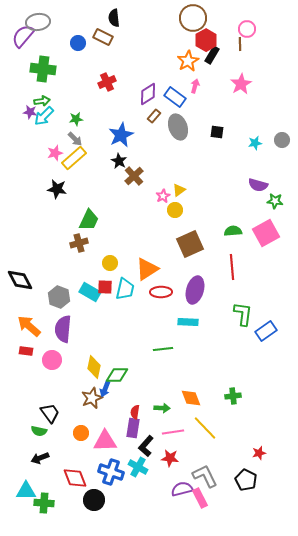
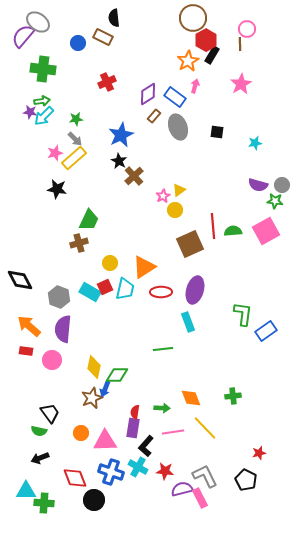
gray ellipse at (38, 22): rotated 45 degrees clockwise
gray circle at (282, 140): moved 45 px down
pink square at (266, 233): moved 2 px up
red line at (232, 267): moved 19 px left, 41 px up
orange triangle at (147, 269): moved 3 px left, 2 px up
red square at (105, 287): rotated 28 degrees counterclockwise
cyan rectangle at (188, 322): rotated 66 degrees clockwise
red star at (170, 458): moved 5 px left, 13 px down
